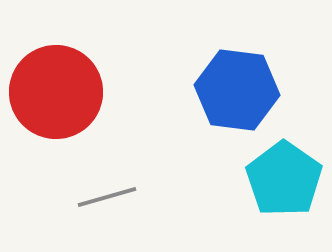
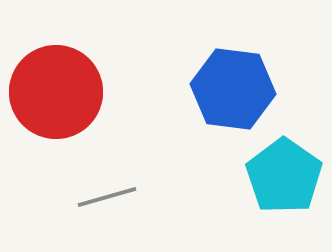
blue hexagon: moved 4 px left, 1 px up
cyan pentagon: moved 3 px up
